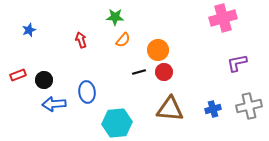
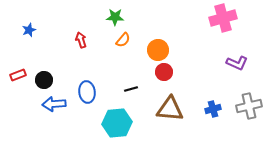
purple L-shape: rotated 145 degrees counterclockwise
black line: moved 8 px left, 17 px down
